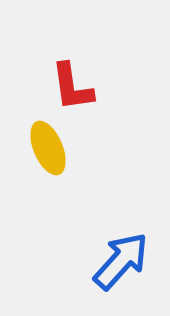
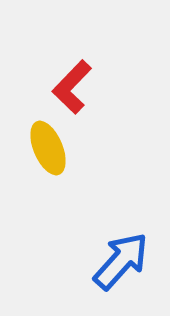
red L-shape: rotated 52 degrees clockwise
